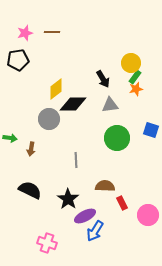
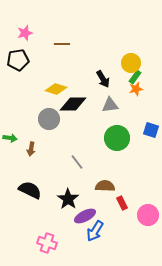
brown line: moved 10 px right, 12 px down
yellow diamond: rotated 55 degrees clockwise
gray line: moved 1 px right, 2 px down; rotated 35 degrees counterclockwise
